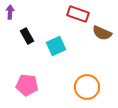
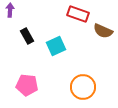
purple arrow: moved 2 px up
brown semicircle: moved 1 px right, 2 px up
orange circle: moved 4 px left
